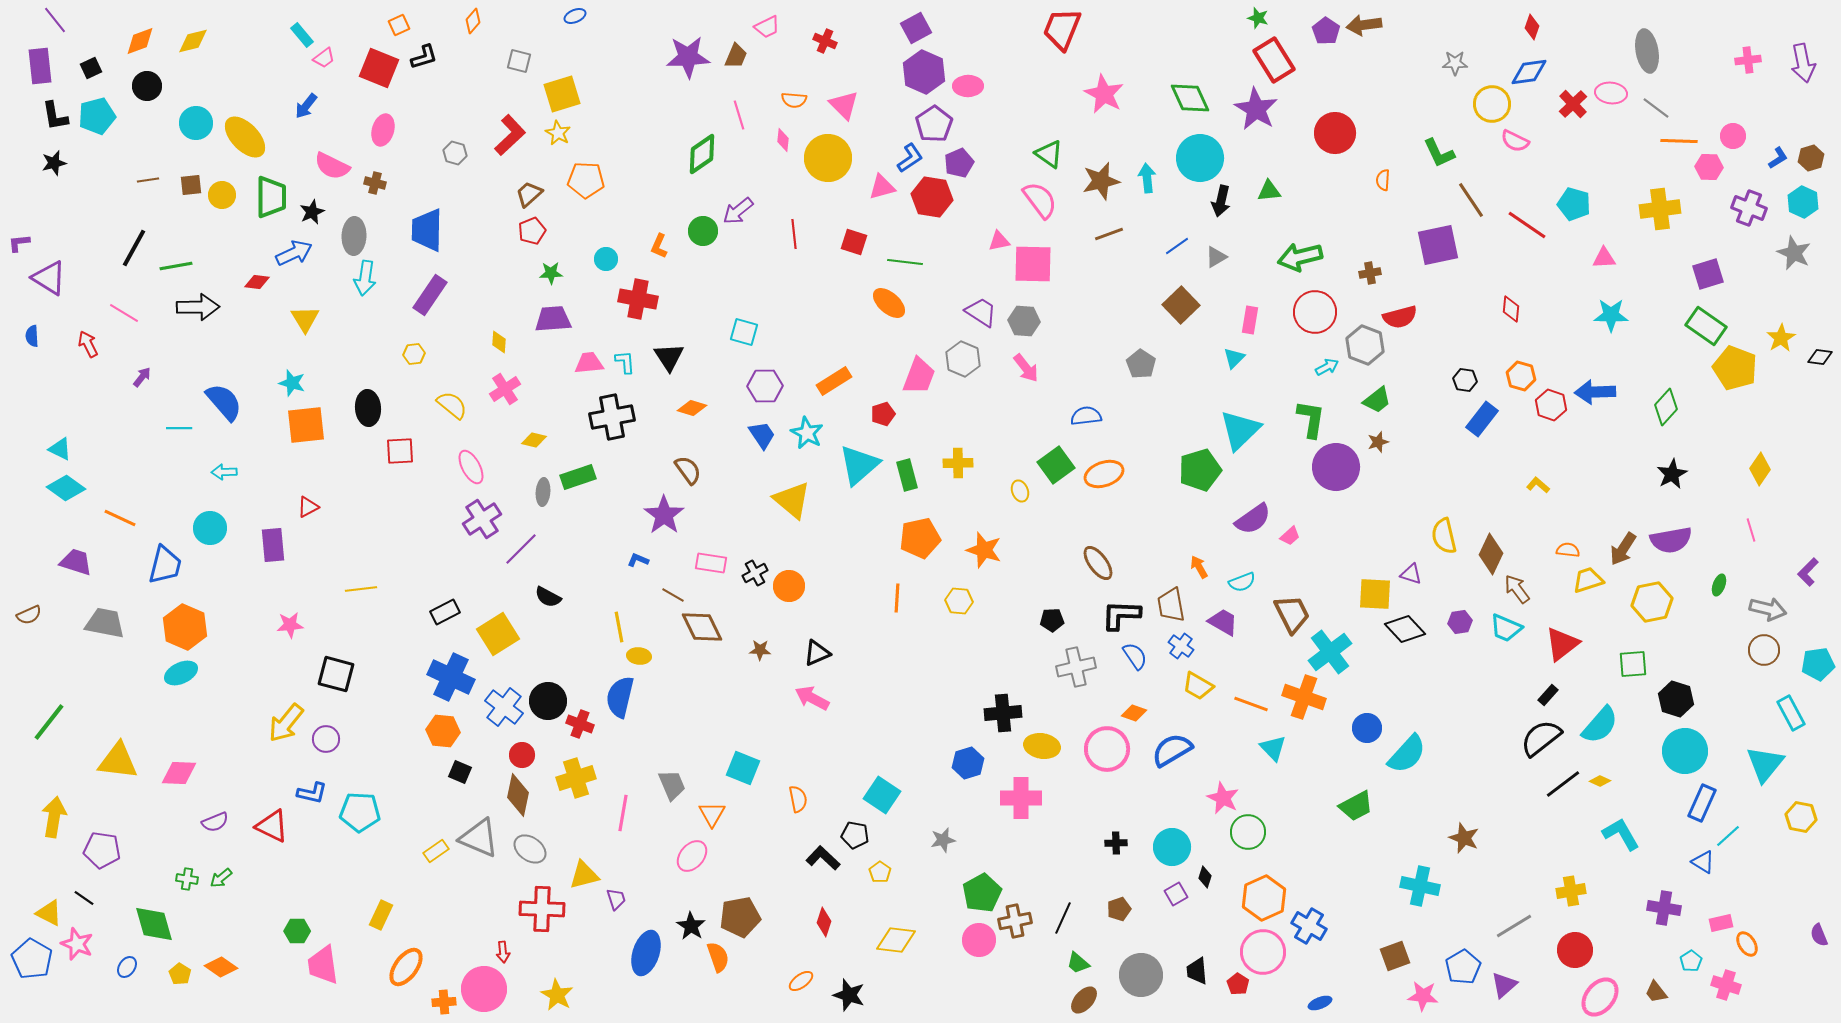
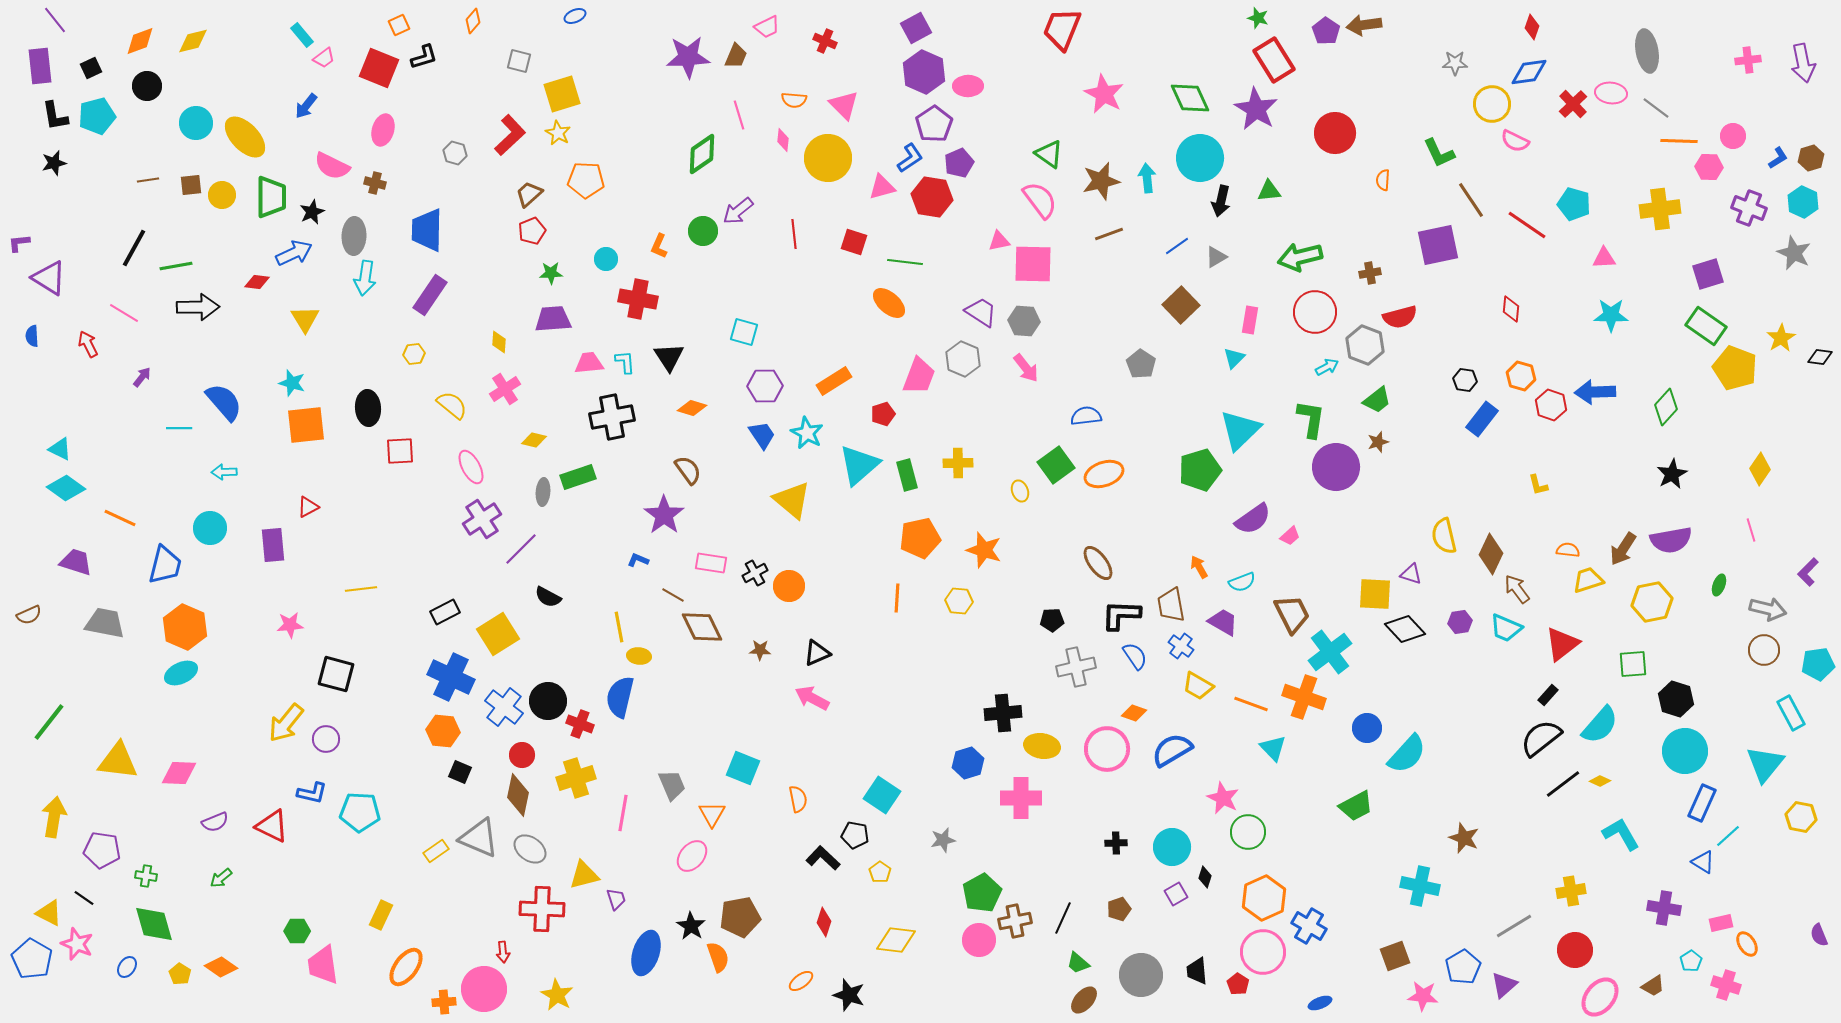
yellow L-shape at (1538, 485): rotated 145 degrees counterclockwise
green cross at (187, 879): moved 41 px left, 3 px up
brown trapezoid at (1656, 992): moved 3 px left, 6 px up; rotated 85 degrees counterclockwise
